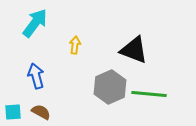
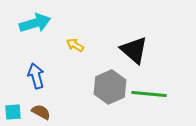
cyan arrow: rotated 36 degrees clockwise
yellow arrow: rotated 66 degrees counterclockwise
black triangle: rotated 20 degrees clockwise
